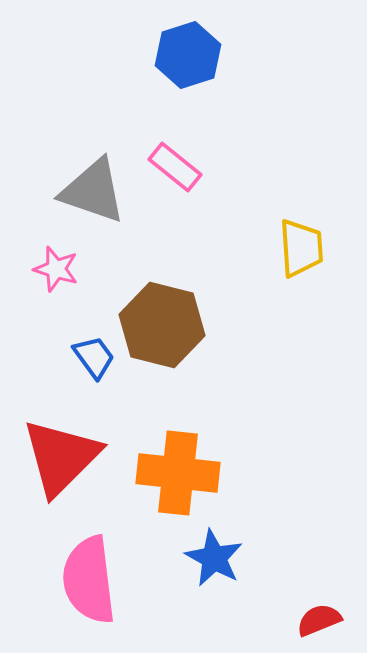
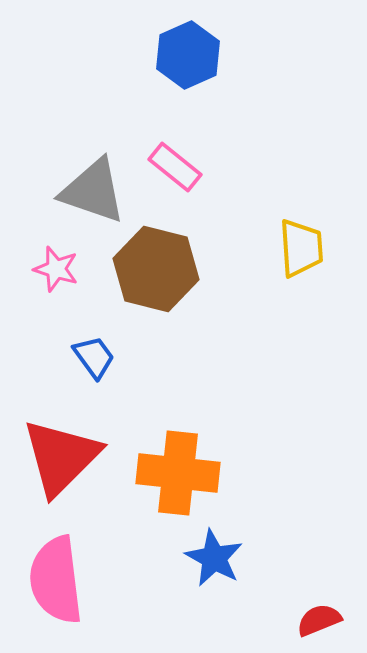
blue hexagon: rotated 6 degrees counterclockwise
brown hexagon: moved 6 px left, 56 px up
pink semicircle: moved 33 px left
